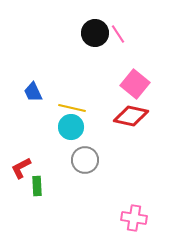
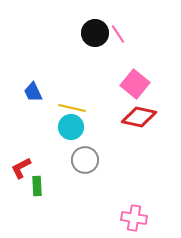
red diamond: moved 8 px right, 1 px down
